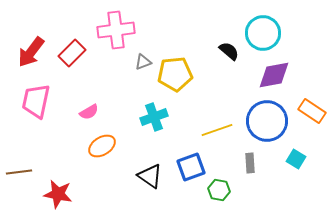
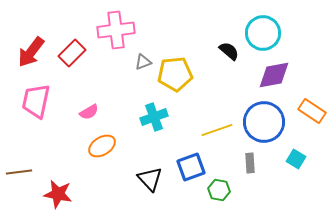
blue circle: moved 3 px left, 1 px down
black triangle: moved 3 px down; rotated 12 degrees clockwise
